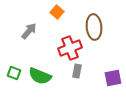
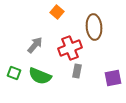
gray arrow: moved 6 px right, 14 px down
